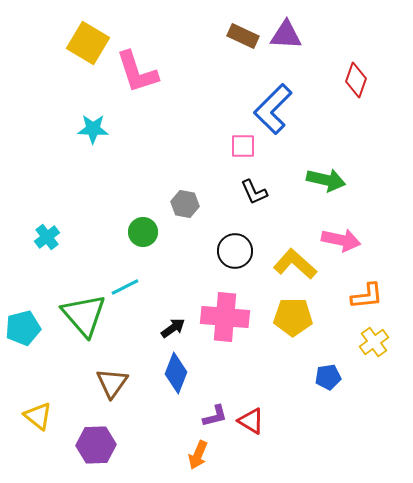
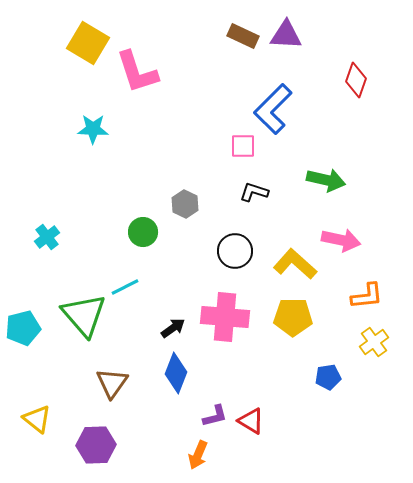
black L-shape: rotated 132 degrees clockwise
gray hexagon: rotated 16 degrees clockwise
yellow triangle: moved 1 px left, 3 px down
